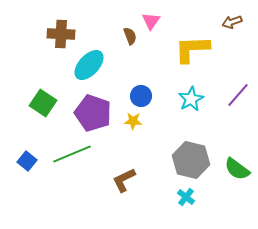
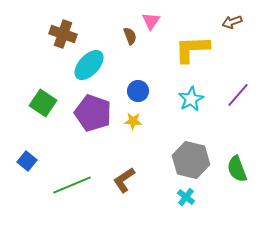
brown cross: moved 2 px right; rotated 16 degrees clockwise
blue circle: moved 3 px left, 5 px up
green line: moved 31 px down
green semicircle: rotated 32 degrees clockwise
brown L-shape: rotated 8 degrees counterclockwise
